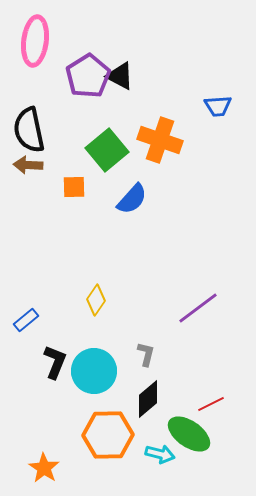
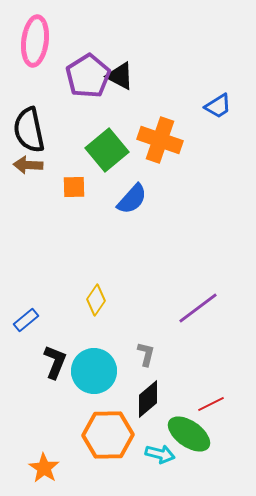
blue trapezoid: rotated 28 degrees counterclockwise
